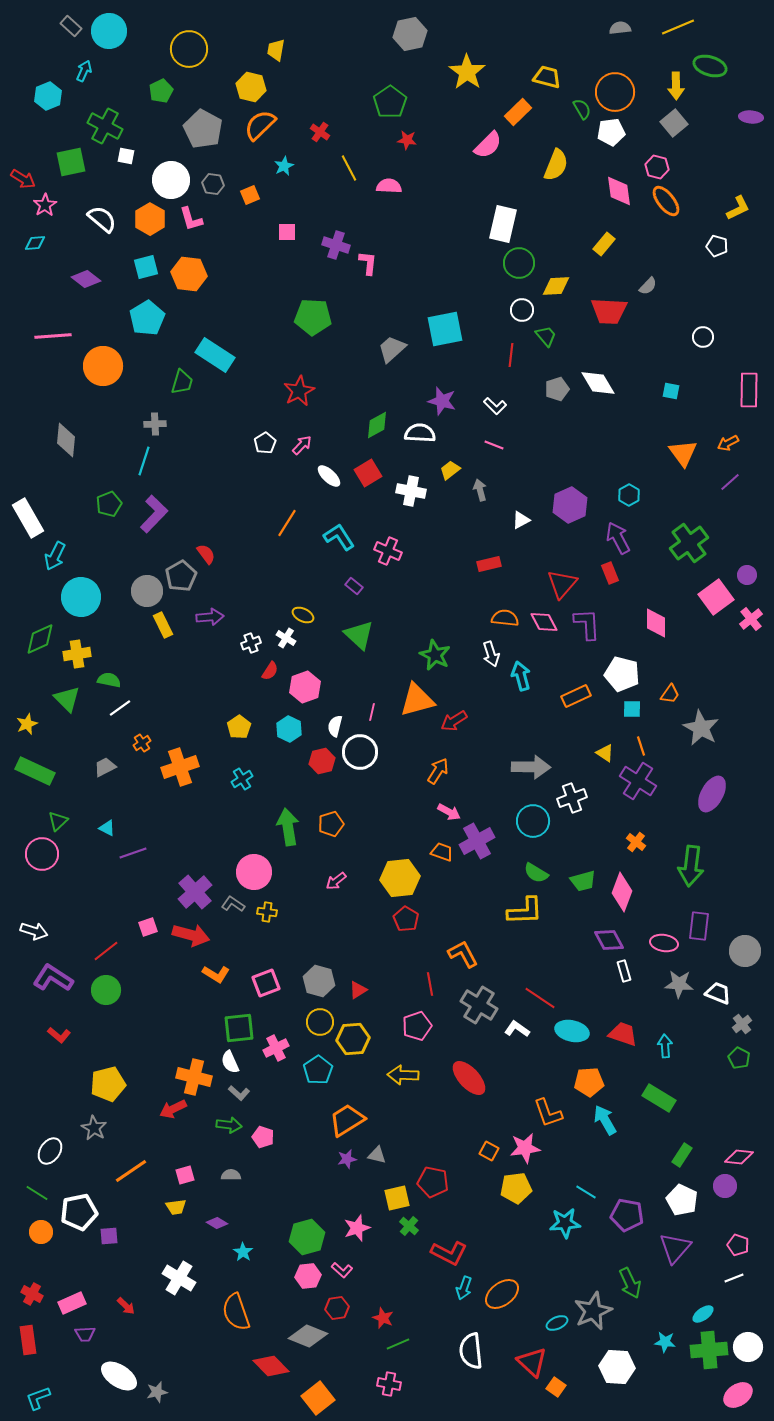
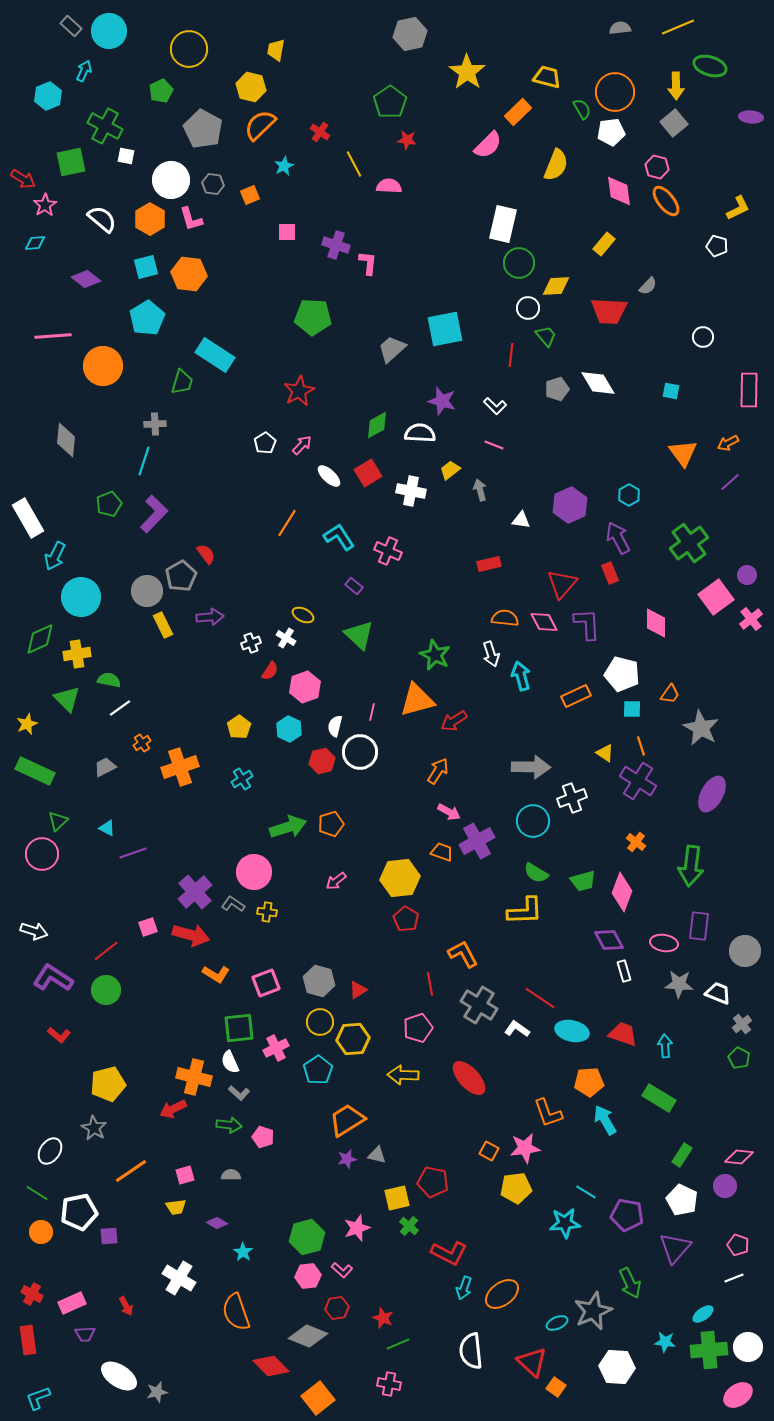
yellow line at (349, 168): moved 5 px right, 4 px up
white circle at (522, 310): moved 6 px right, 2 px up
white triangle at (521, 520): rotated 36 degrees clockwise
green arrow at (288, 827): rotated 81 degrees clockwise
pink pentagon at (417, 1026): moved 1 px right, 2 px down
red arrow at (126, 1306): rotated 18 degrees clockwise
